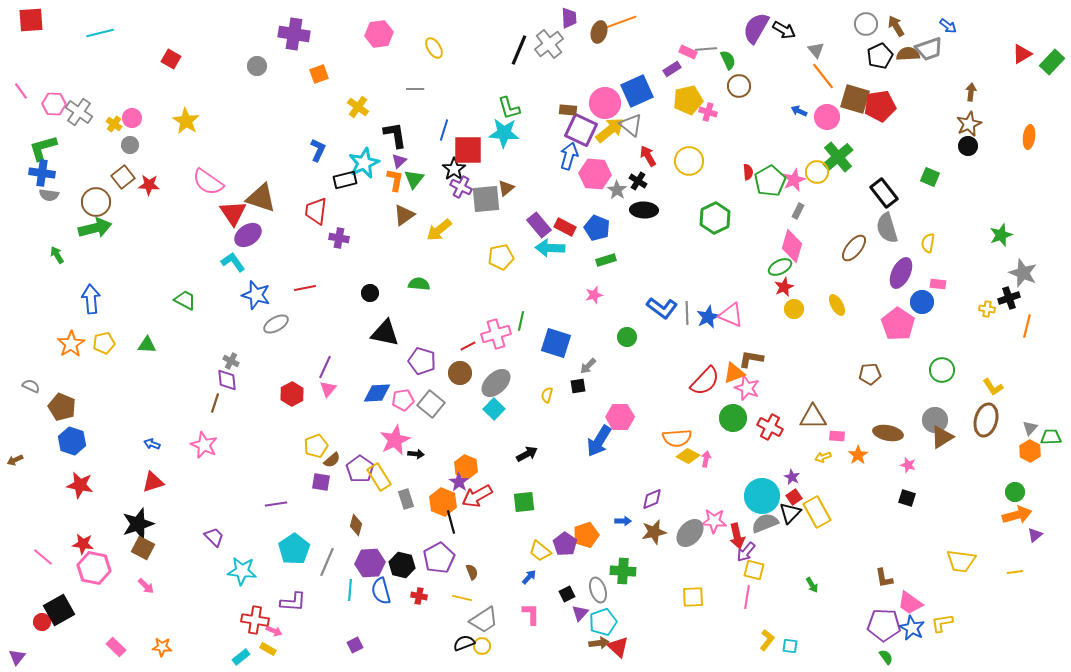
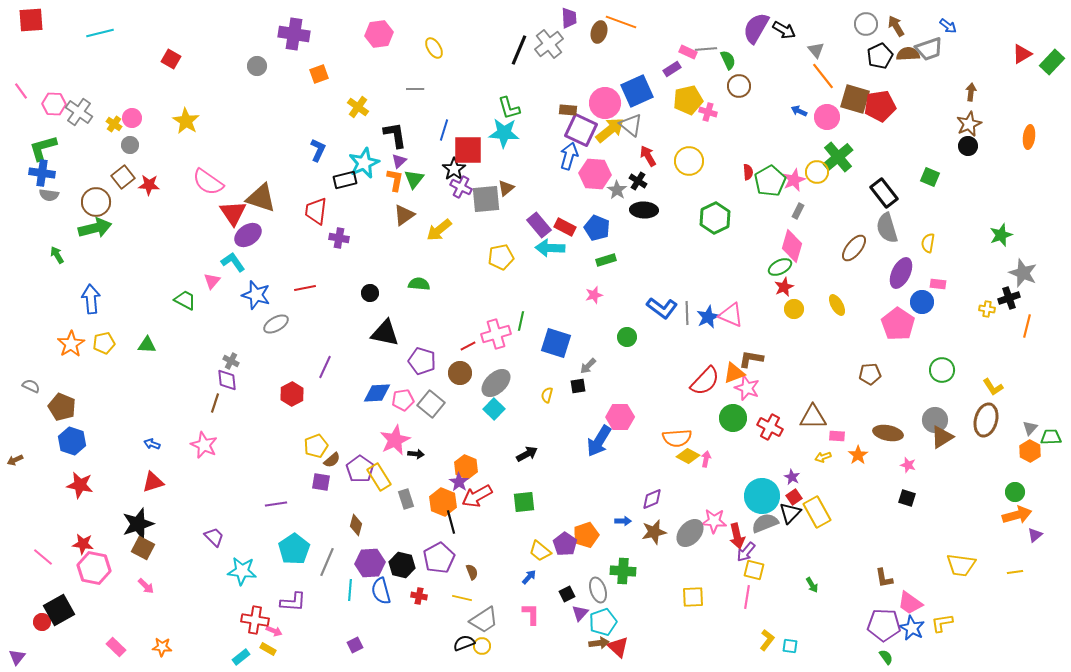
orange line at (621, 22): rotated 40 degrees clockwise
pink triangle at (328, 389): moved 116 px left, 108 px up
yellow trapezoid at (961, 561): moved 4 px down
